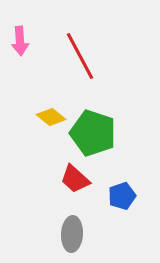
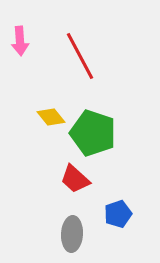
yellow diamond: rotated 12 degrees clockwise
blue pentagon: moved 4 px left, 18 px down
